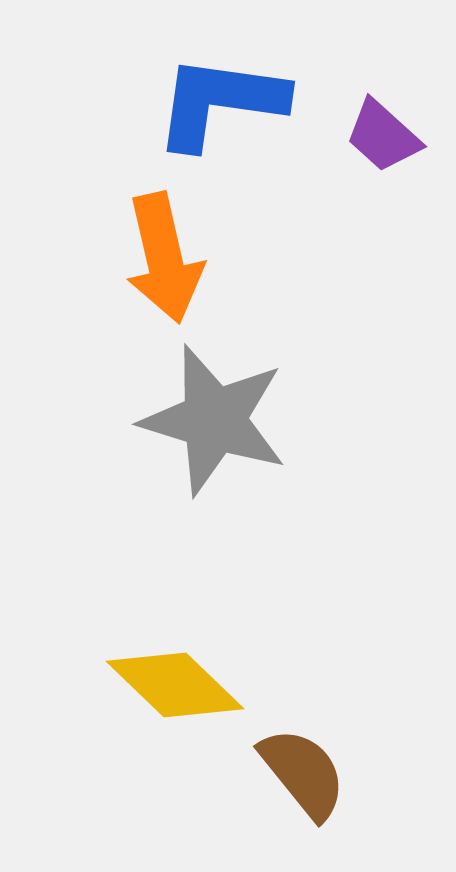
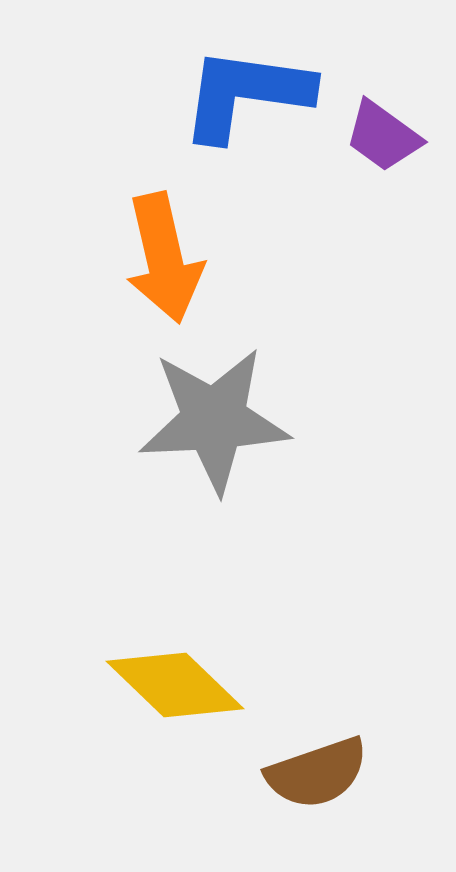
blue L-shape: moved 26 px right, 8 px up
purple trapezoid: rotated 6 degrees counterclockwise
gray star: rotated 20 degrees counterclockwise
brown semicircle: moved 14 px right; rotated 110 degrees clockwise
